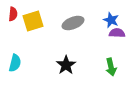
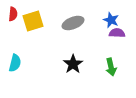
black star: moved 7 px right, 1 px up
